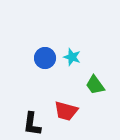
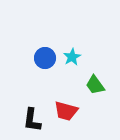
cyan star: rotated 24 degrees clockwise
black L-shape: moved 4 px up
